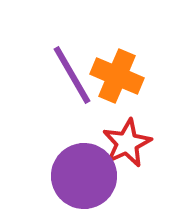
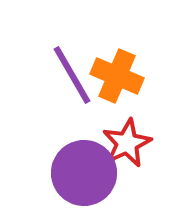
purple circle: moved 3 px up
